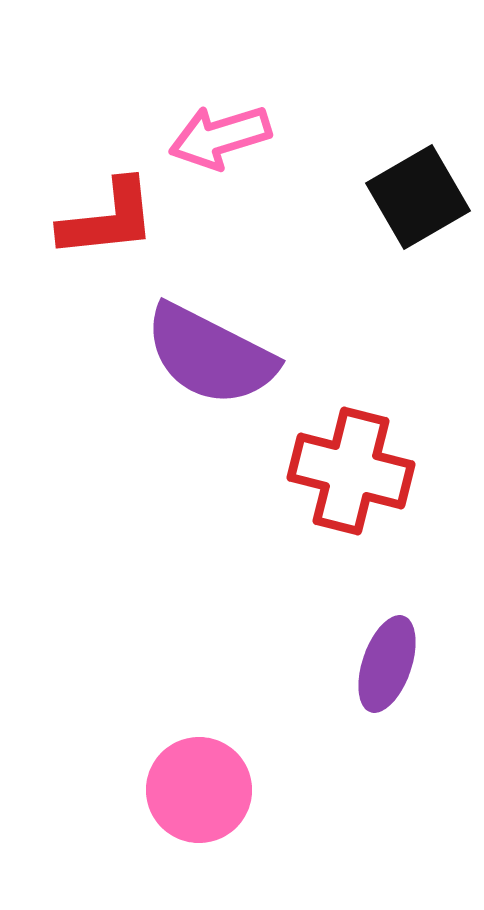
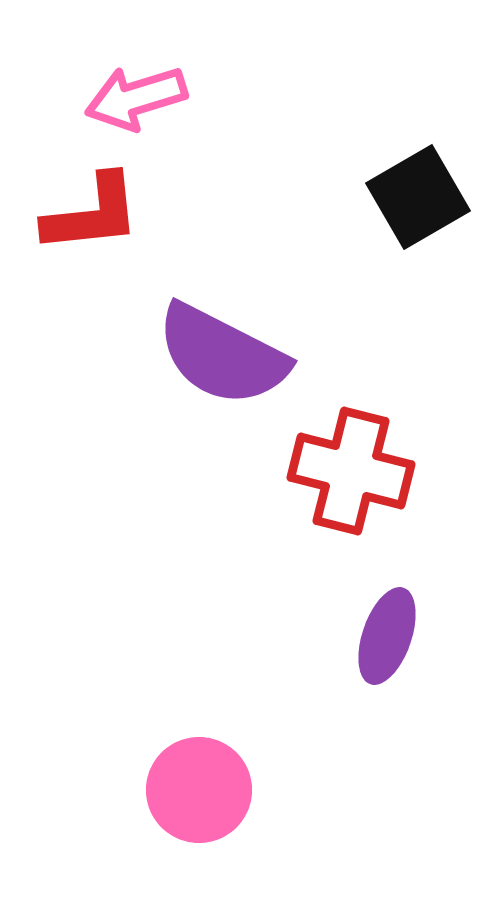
pink arrow: moved 84 px left, 39 px up
red L-shape: moved 16 px left, 5 px up
purple semicircle: moved 12 px right
purple ellipse: moved 28 px up
